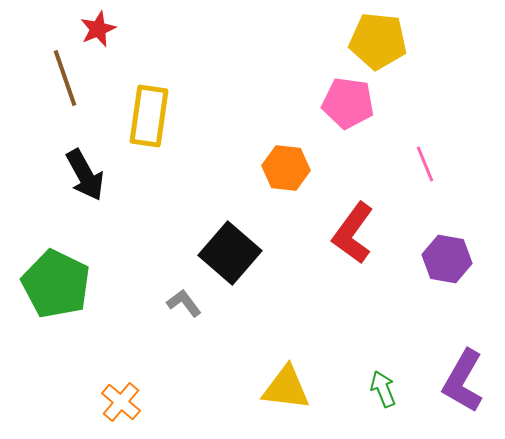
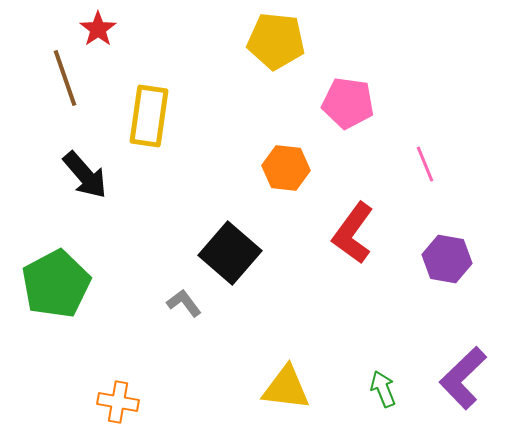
red star: rotated 12 degrees counterclockwise
yellow pentagon: moved 102 px left
black arrow: rotated 12 degrees counterclockwise
green pentagon: rotated 18 degrees clockwise
purple L-shape: moved 3 px up; rotated 16 degrees clockwise
orange cross: moved 3 px left; rotated 30 degrees counterclockwise
